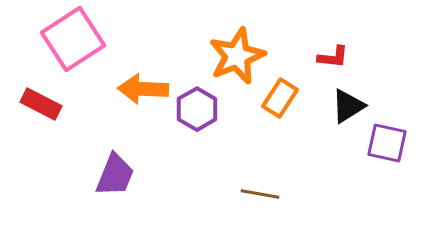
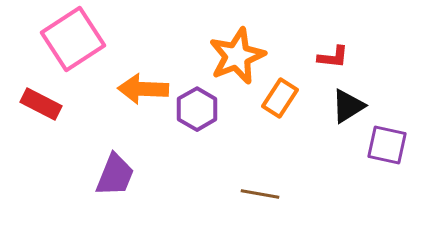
purple square: moved 2 px down
